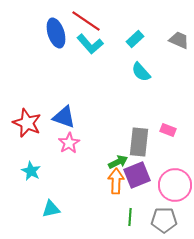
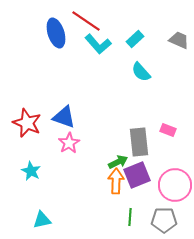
cyan L-shape: moved 8 px right
gray rectangle: rotated 12 degrees counterclockwise
cyan triangle: moved 9 px left, 11 px down
